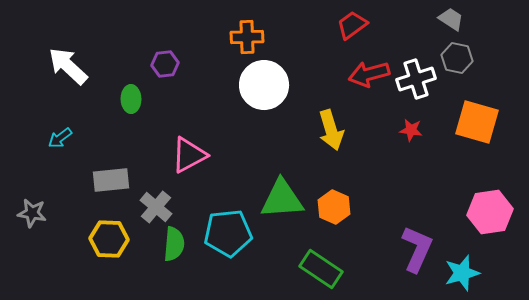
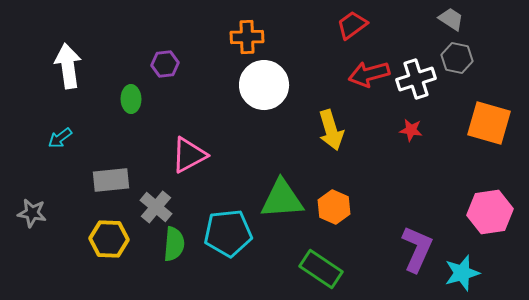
white arrow: rotated 39 degrees clockwise
orange square: moved 12 px right, 1 px down
